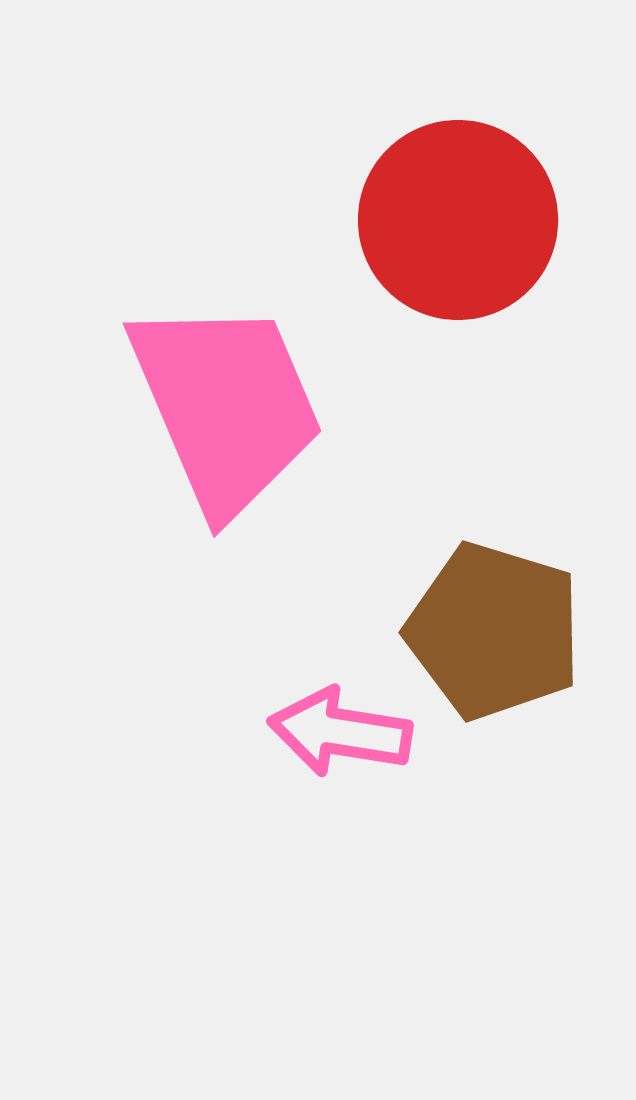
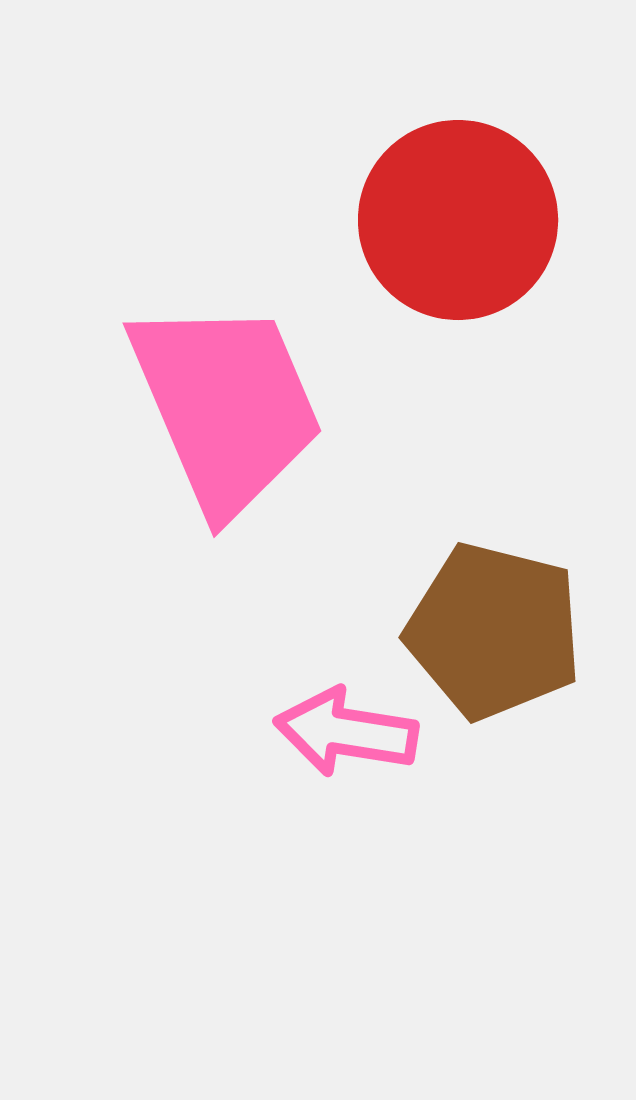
brown pentagon: rotated 3 degrees counterclockwise
pink arrow: moved 6 px right
